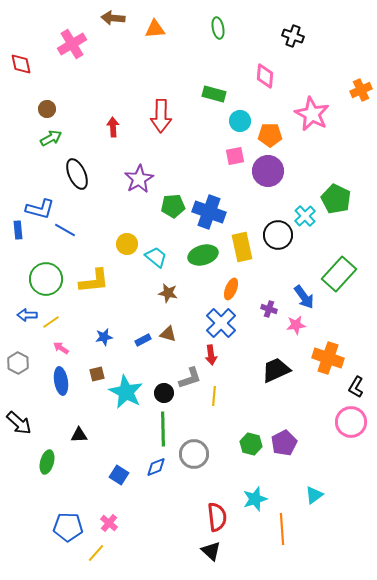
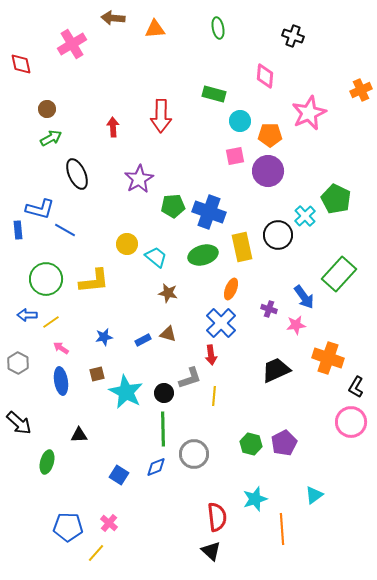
pink star at (312, 114): moved 3 px left, 1 px up; rotated 20 degrees clockwise
